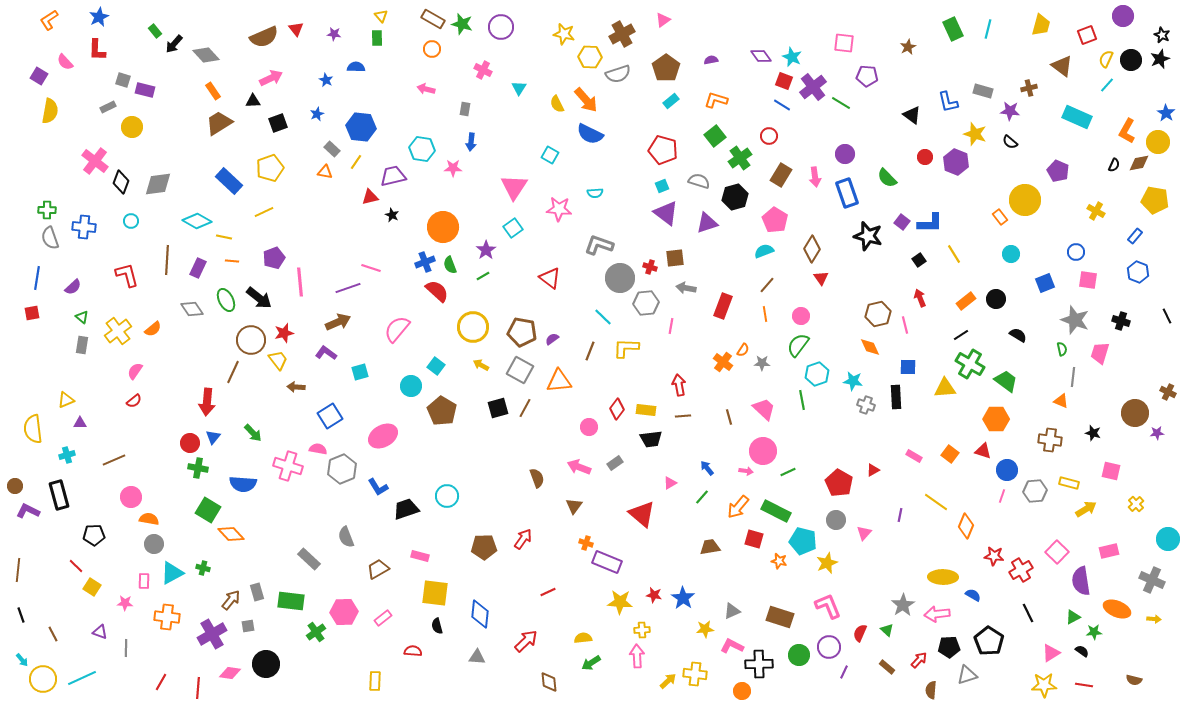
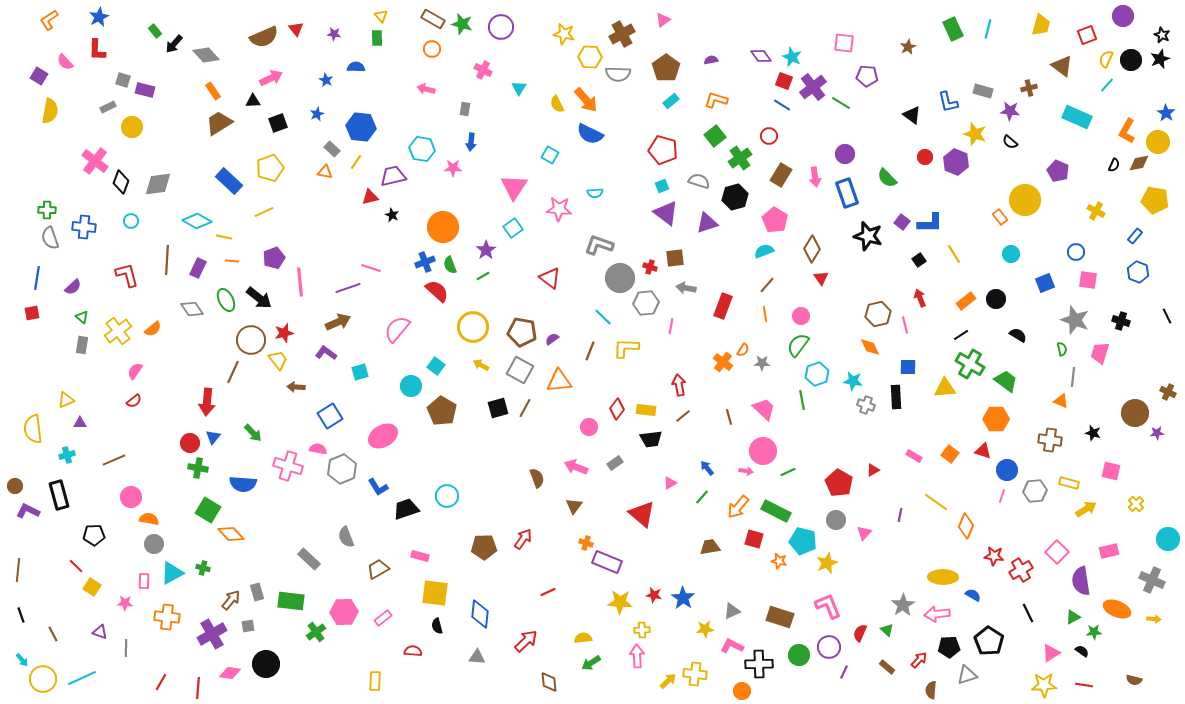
gray semicircle at (618, 74): rotated 20 degrees clockwise
brown line at (683, 416): rotated 35 degrees counterclockwise
pink arrow at (579, 467): moved 3 px left
